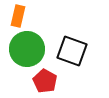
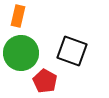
green circle: moved 6 px left, 4 px down
